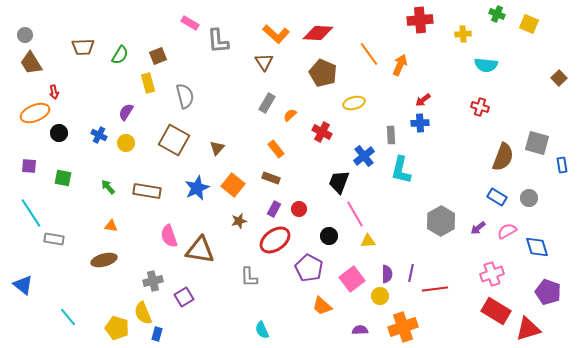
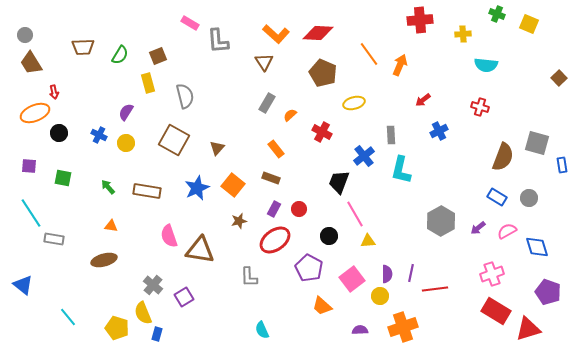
blue cross at (420, 123): moved 19 px right, 8 px down; rotated 24 degrees counterclockwise
gray cross at (153, 281): moved 4 px down; rotated 36 degrees counterclockwise
